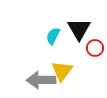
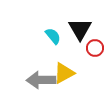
black triangle: moved 1 px right
cyan semicircle: rotated 114 degrees clockwise
yellow triangle: moved 2 px right, 2 px down; rotated 25 degrees clockwise
